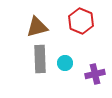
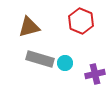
brown triangle: moved 8 px left
gray rectangle: rotated 72 degrees counterclockwise
